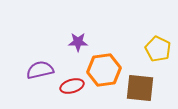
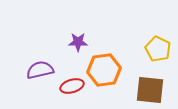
brown square: moved 10 px right, 2 px down
